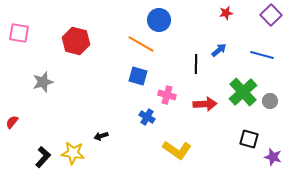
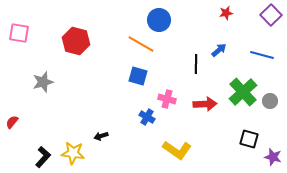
pink cross: moved 4 px down
